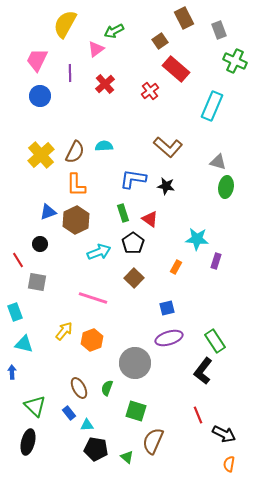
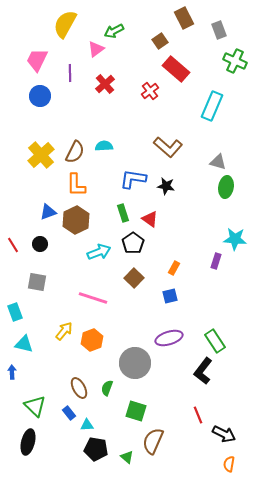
cyan star at (197, 239): moved 38 px right
red line at (18, 260): moved 5 px left, 15 px up
orange rectangle at (176, 267): moved 2 px left, 1 px down
blue square at (167, 308): moved 3 px right, 12 px up
